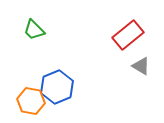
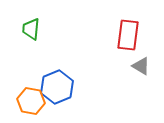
green trapezoid: moved 3 px left, 1 px up; rotated 50 degrees clockwise
red rectangle: rotated 44 degrees counterclockwise
